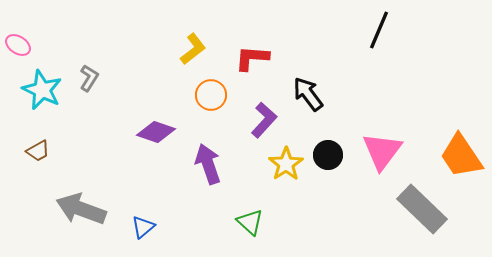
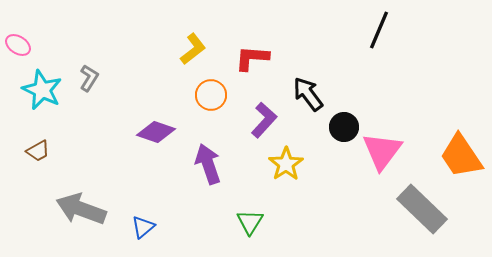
black circle: moved 16 px right, 28 px up
green triangle: rotated 20 degrees clockwise
